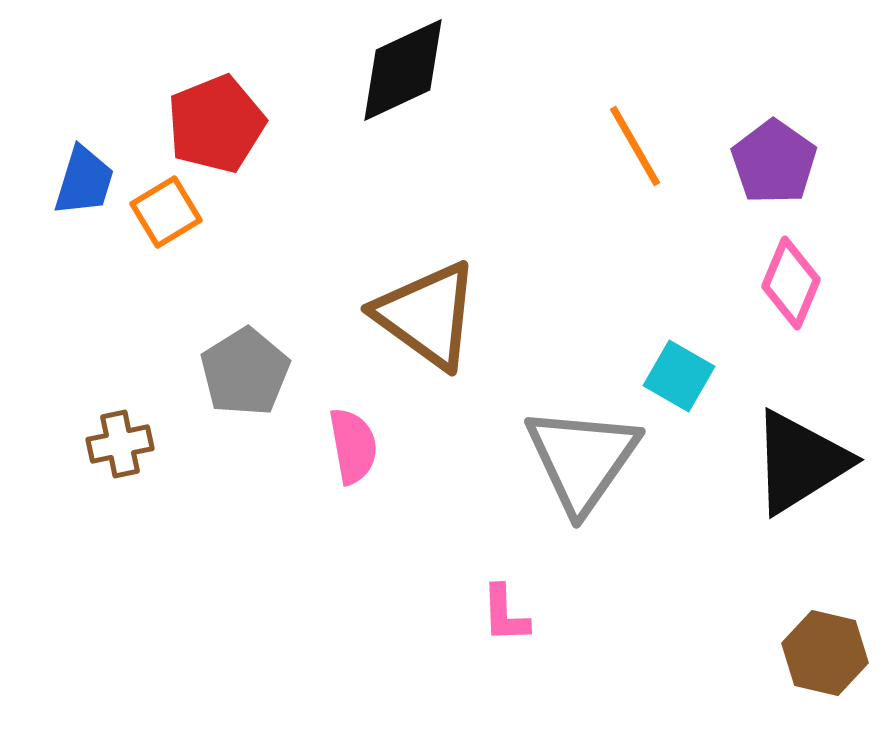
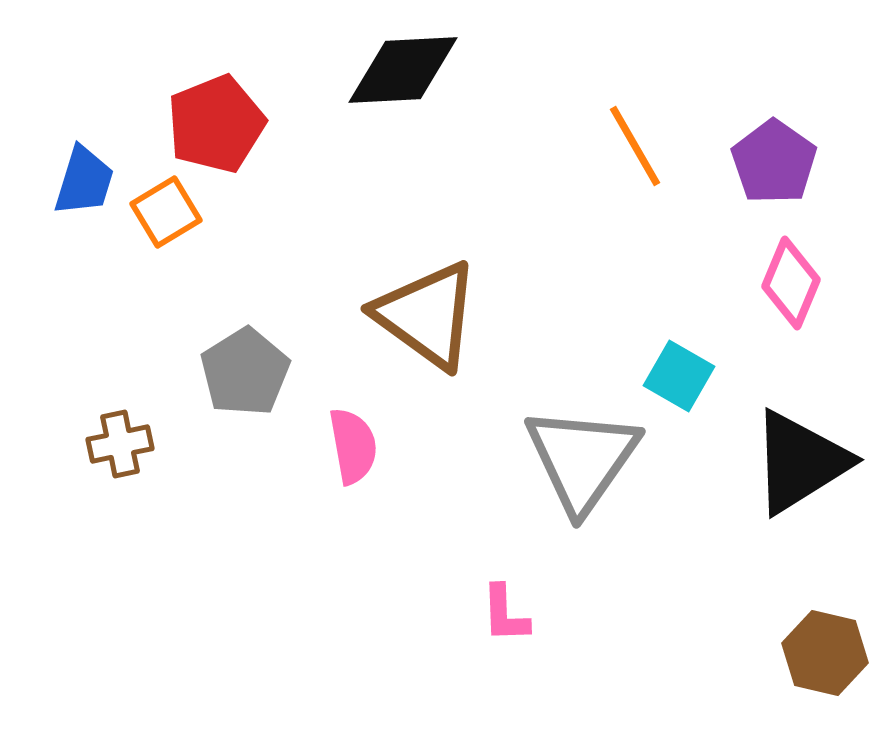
black diamond: rotated 22 degrees clockwise
